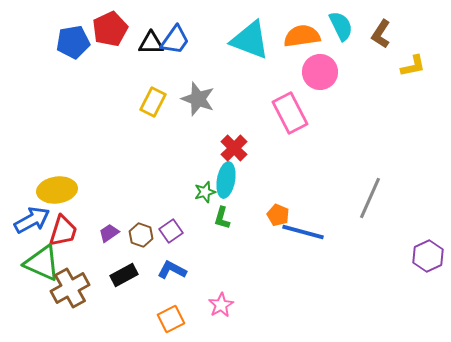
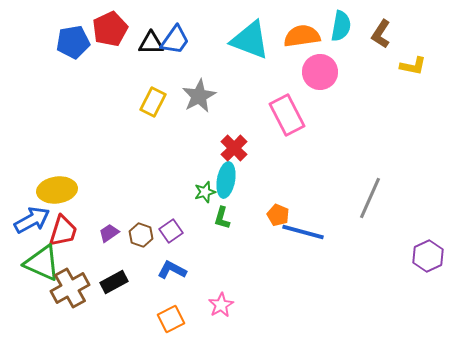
cyan semicircle: rotated 36 degrees clockwise
yellow L-shape: rotated 24 degrees clockwise
gray star: moved 1 px right, 3 px up; rotated 24 degrees clockwise
pink rectangle: moved 3 px left, 2 px down
black rectangle: moved 10 px left, 7 px down
